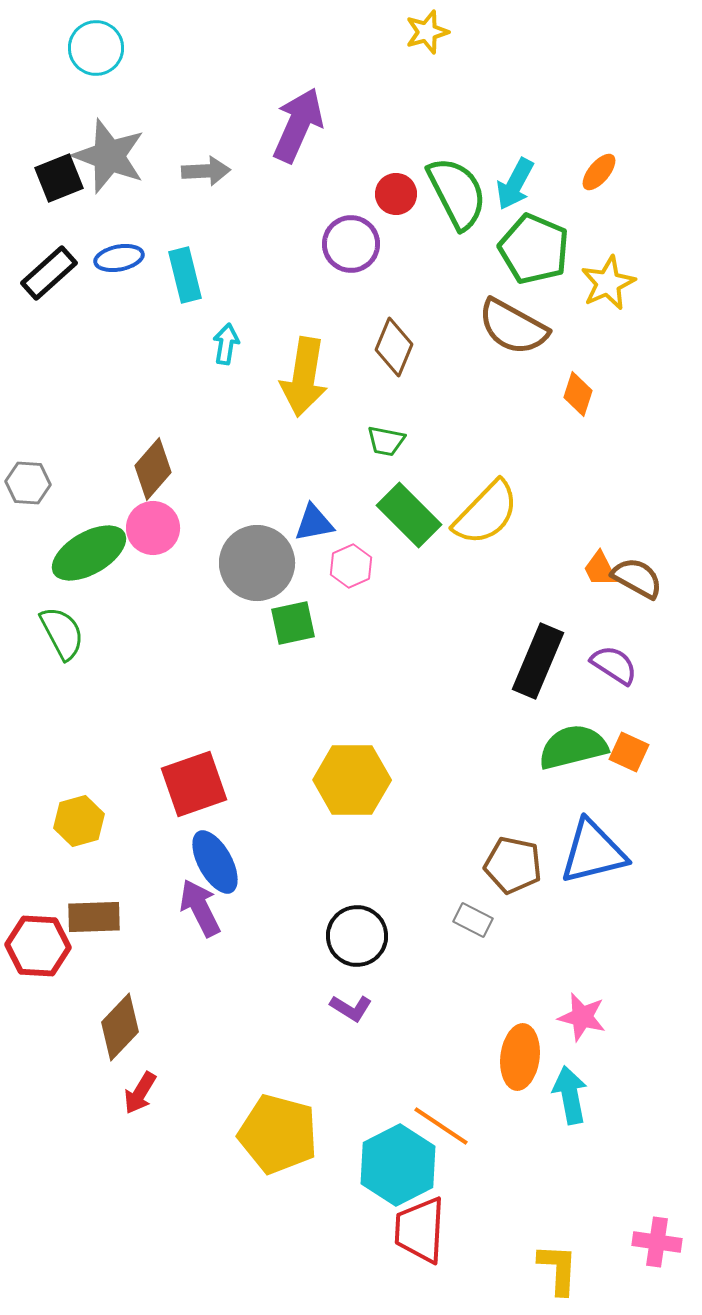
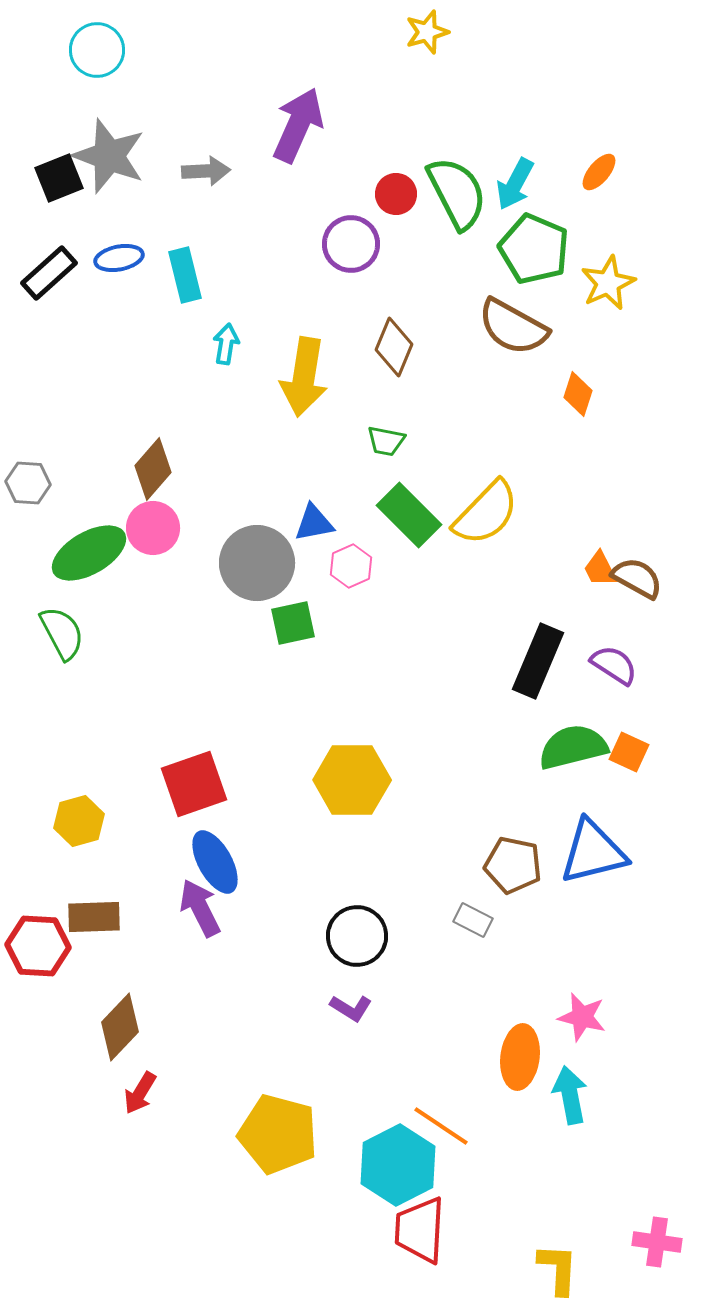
cyan circle at (96, 48): moved 1 px right, 2 px down
